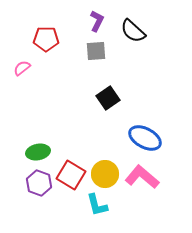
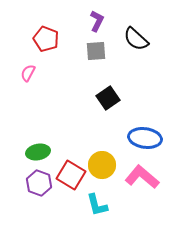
black semicircle: moved 3 px right, 8 px down
red pentagon: rotated 20 degrees clockwise
pink semicircle: moved 6 px right, 5 px down; rotated 24 degrees counterclockwise
blue ellipse: rotated 20 degrees counterclockwise
yellow circle: moved 3 px left, 9 px up
